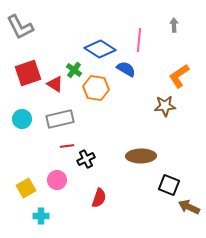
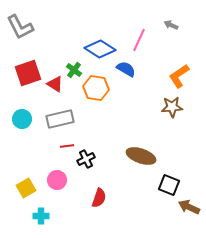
gray arrow: moved 3 px left; rotated 64 degrees counterclockwise
pink line: rotated 20 degrees clockwise
brown star: moved 7 px right, 1 px down
brown ellipse: rotated 20 degrees clockwise
